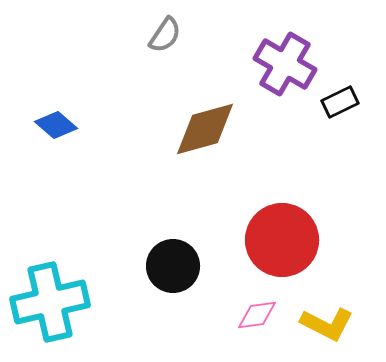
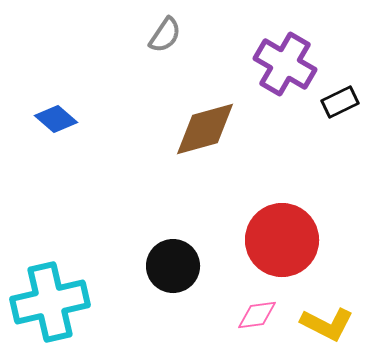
blue diamond: moved 6 px up
